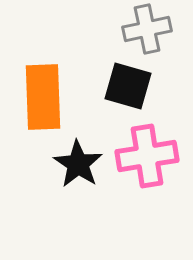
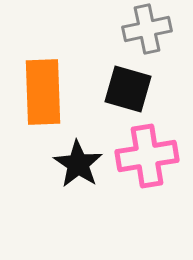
black square: moved 3 px down
orange rectangle: moved 5 px up
